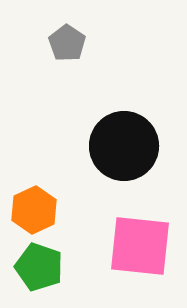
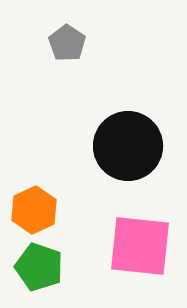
black circle: moved 4 px right
